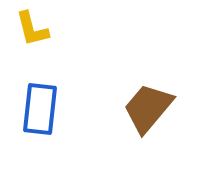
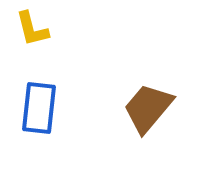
blue rectangle: moved 1 px left, 1 px up
